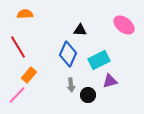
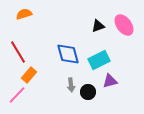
orange semicircle: moved 1 px left; rotated 14 degrees counterclockwise
pink ellipse: rotated 15 degrees clockwise
black triangle: moved 18 px right, 4 px up; rotated 24 degrees counterclockwise
red line: moved 5 px down
blue diamond: rotated 40 degrees counterclockwise
black circle: moved 3 px up
